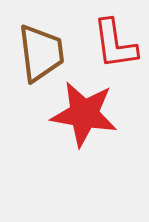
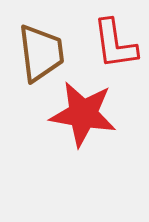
red star: moved 1 px left
